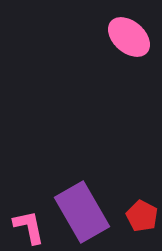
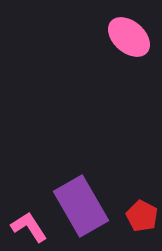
purple rectangle: moved 1 px left, 6 px up
pink L-shape: rotated 21 degrees counterclockwise
